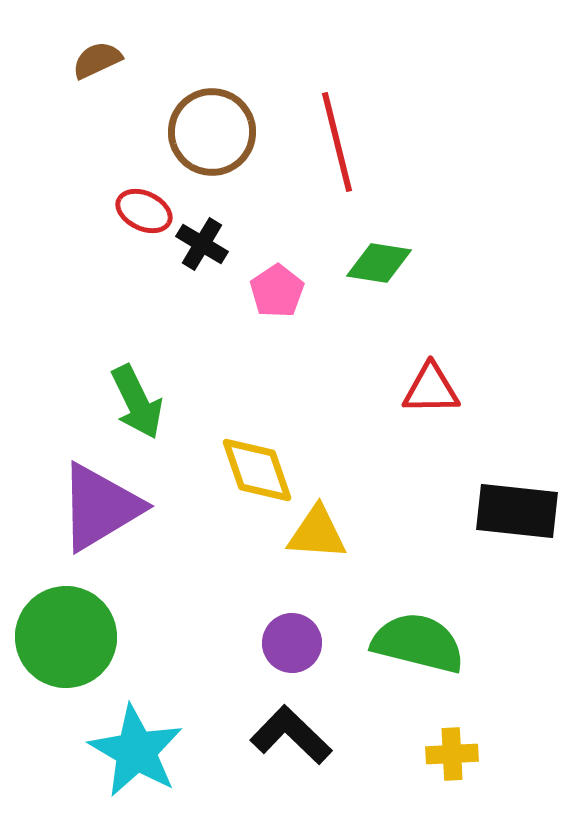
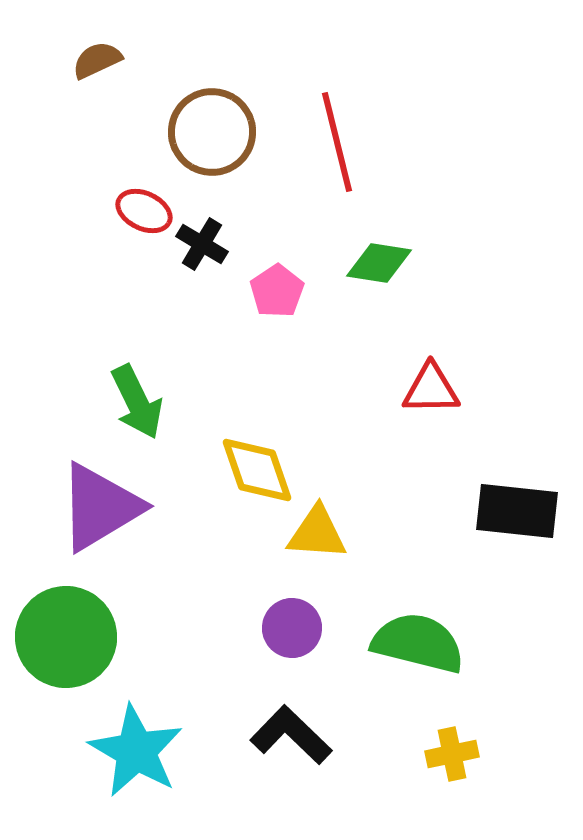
purple circle: moved 15 px up
yellow cross: rotated 9 degrees counterclockwise
